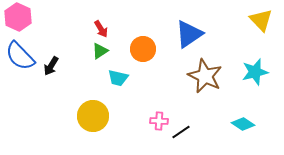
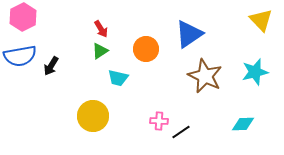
pink hexagon: moved 5 px right; rotated 8 degrees clockwise
orange circle: moved 3 px right
blue semicircle: rotated 56 degrees counterclockwise
cyan diamond: rotated 35 degrees counterclockwise
